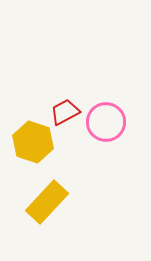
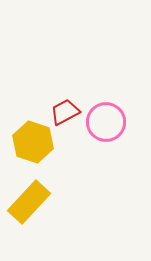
yellow rectangle: moved 18 px left
